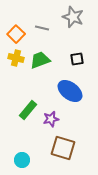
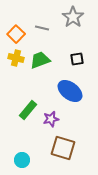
gray star: rotated 15 degrees clockwise
